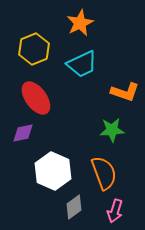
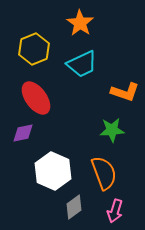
orange star: rotated 12 degrees counterclockwise
